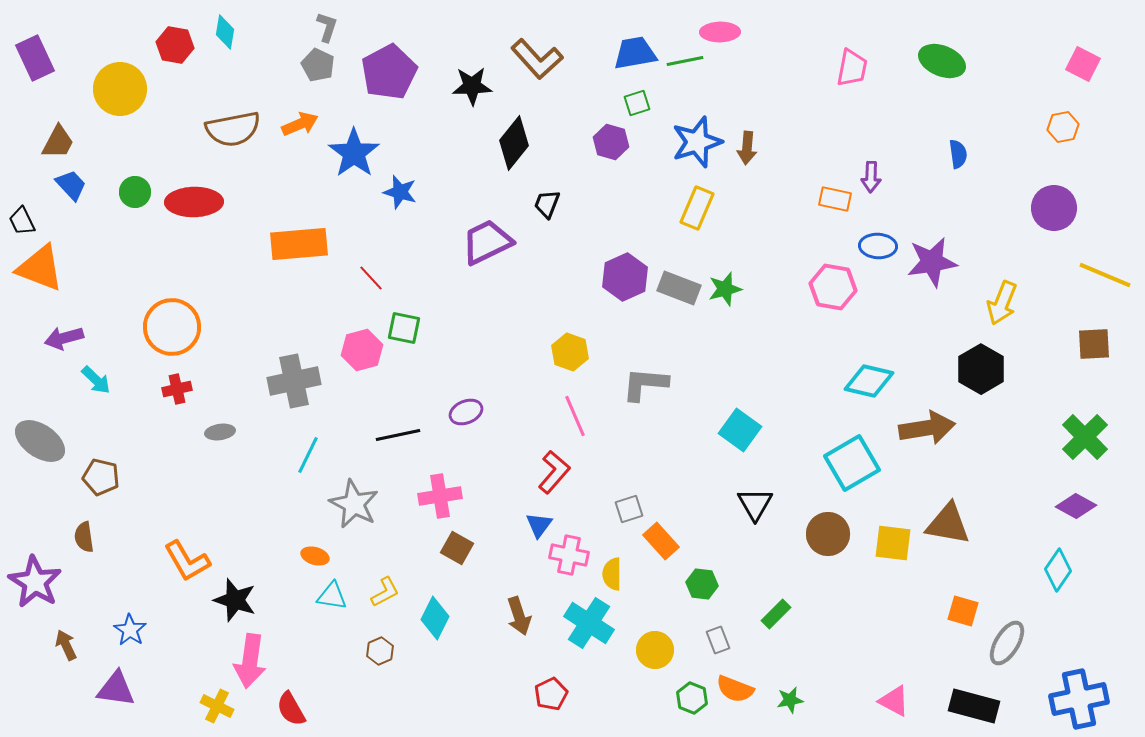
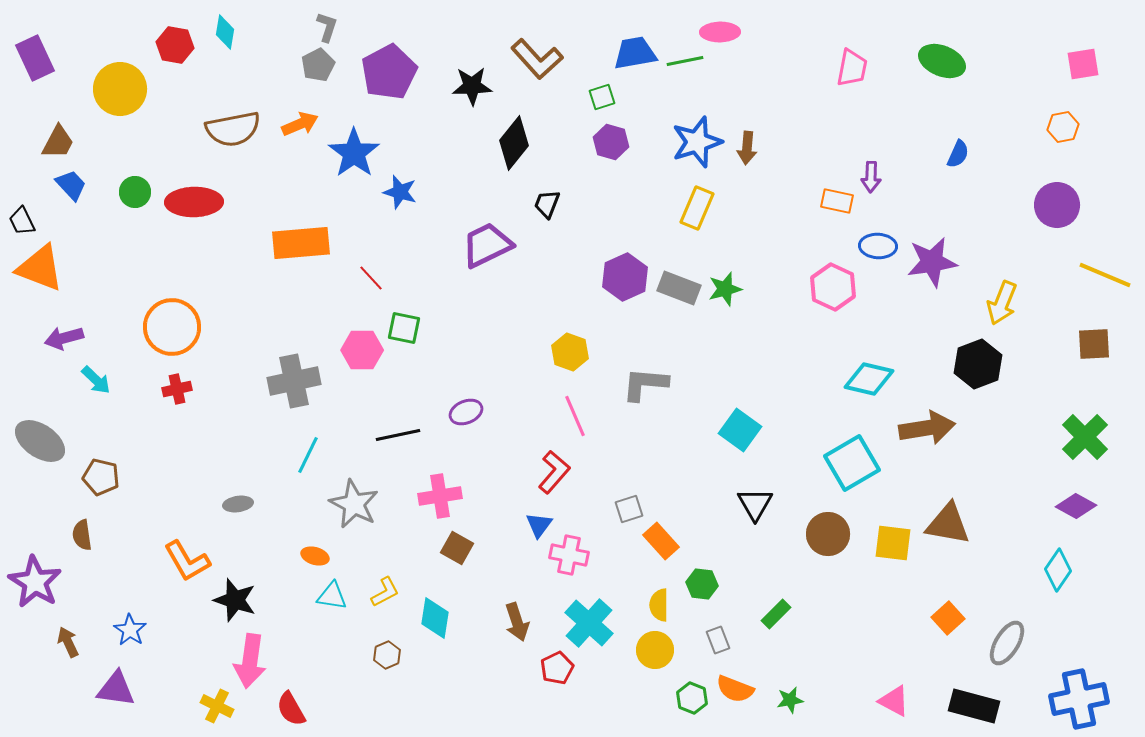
pink square at (1083, 64): rotated 36 degrees counterclockwise
gray pentagon at (318, 65): rotated 20 degrees clockwise
green square at (637, 103): moved 35 px left, 6 px up
blue semicircle at (958, 154): rotated 32 degrees clockwise
orange rectangle at (835, 199): moved 2 px right, 2 px down
purple circle at (1054, 208): moved 3 px right, 3 px up
purple trapezoid at (487, 242): moved 3 px down
orange rectangle at (299, 244): moved 2 px right, 1 px up
pink hexagon at (833, 287): rotated 15 degrees clockwise
pink hexagon at (362, 350): rotated 15 degrees clockwise
black hexagon at (981, 369): moved 3 px left, 5 px up; rotated 9 degrees clockwise
cyan diamond at (869, 381): moved 2 px up
gray ellipse at (220, 432): moved 18 px right, 72 px down
brown semicircle at (84, 537): moved 2 px left, 2 px up
yellow semicircle at (612, 574): moved 47 px right, 31 px down
orange square at (963, 611): moved 15 px left, 7 px down; rotated 32 degrees clockwise
brown arrow at (519, 616): moved 2 px left, 6 px down
cyan diamond at (435, 618): rotated 18 degrees counterclockwise
cyan cross at (589, 623): rotated 9 degrees clockwise
brown arrow at (66, 645): moved 2 px right, 3 px up
brown hexagon at (380, 651): moved 7 px right, 4 px down
red pentagon at (551, 694): moved 6 px right, 26 px up
